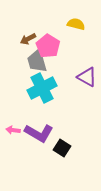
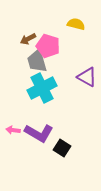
pink pentagon: rotated 15 degrees counterclockwise
